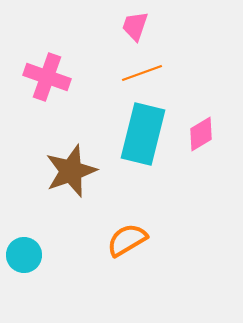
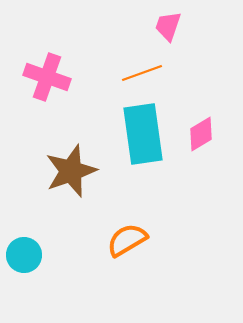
pink trapezoid: moved 33 px right
cyan rectangle: rotated 22 degrees counterclockwise
